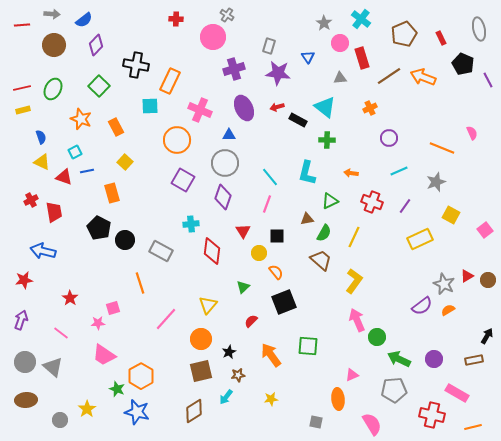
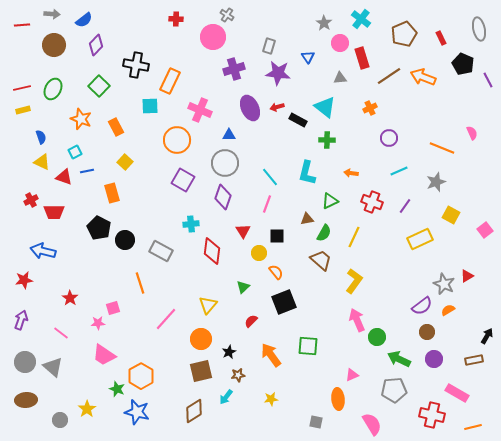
purple ellipse at (244, 108): moved 6 px right
red trapezoid at (54, 212): rotated 100 degrees clockwise
brown circle at (488, 280): moved 61 px left, 52 px down
